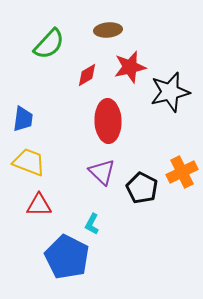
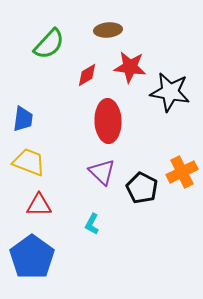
red star: rotated 20 degrees clockwise
black star: rotated 24 degrees clockwise
blue pentagon: moved 35 px left; rotated 9 degrees clockwise
